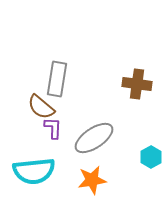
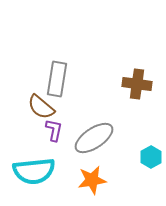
purple L-shape: moved 1 px right, 2 px down; rotated 10 degrees clockwise
